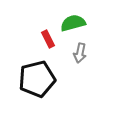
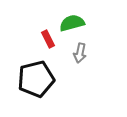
green semicircle: moved 1 px left
black pentagon: moved 1 px left
